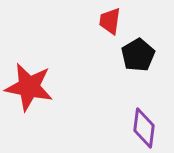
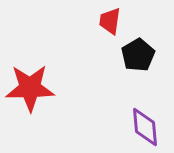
red star: moved 1 px right, 1 px down; rotated 12 degrees counterclockwise
purple diamond: moved 1 px right, 1 px up; rotated 12 degrees counterclockwise
